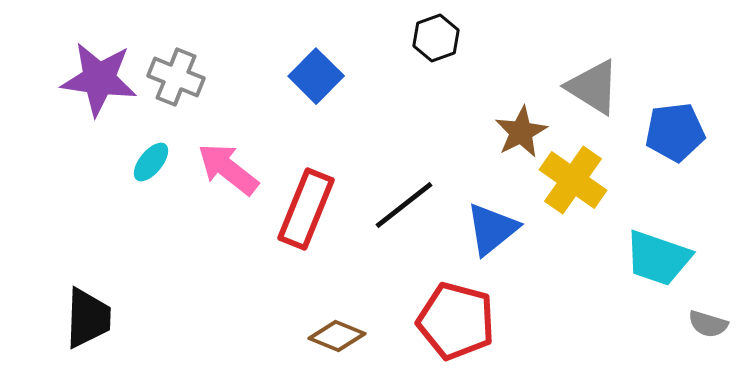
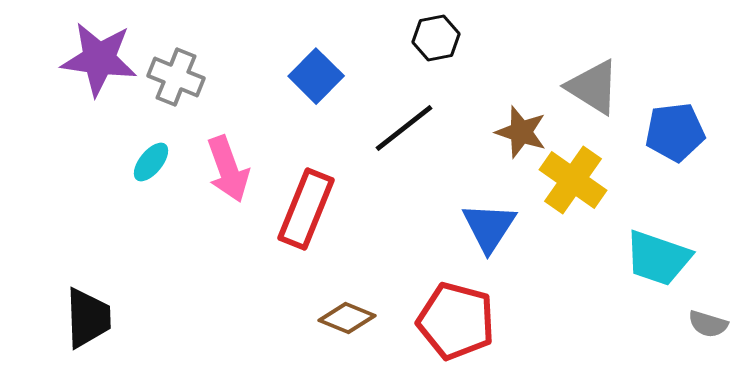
black hexagon: rotated 9 degrees clockwise
purple star: moved 20 px up
brown star: rotated 26 degrees counterclockwise
pink arrow: rotated 148 degrees counterclockwise
black line: moved 77 px up
blue triangle: moved 3 px left, 2 px up; rotated 18 degrees counterclockwise
black trapezoid: rotated 4 degrees counterclockwise
brown diamond: moved 10 px right, 18 px up
